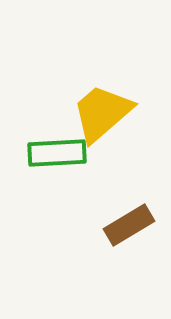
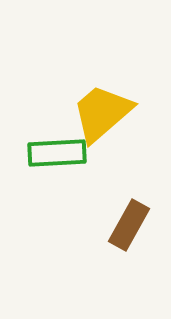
brown rectangle: rotated 30 degrees counterclockwise
